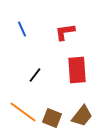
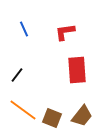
blue line: moved 2 px right
black line: moved 18 px left
orange line: moved 2 px up
